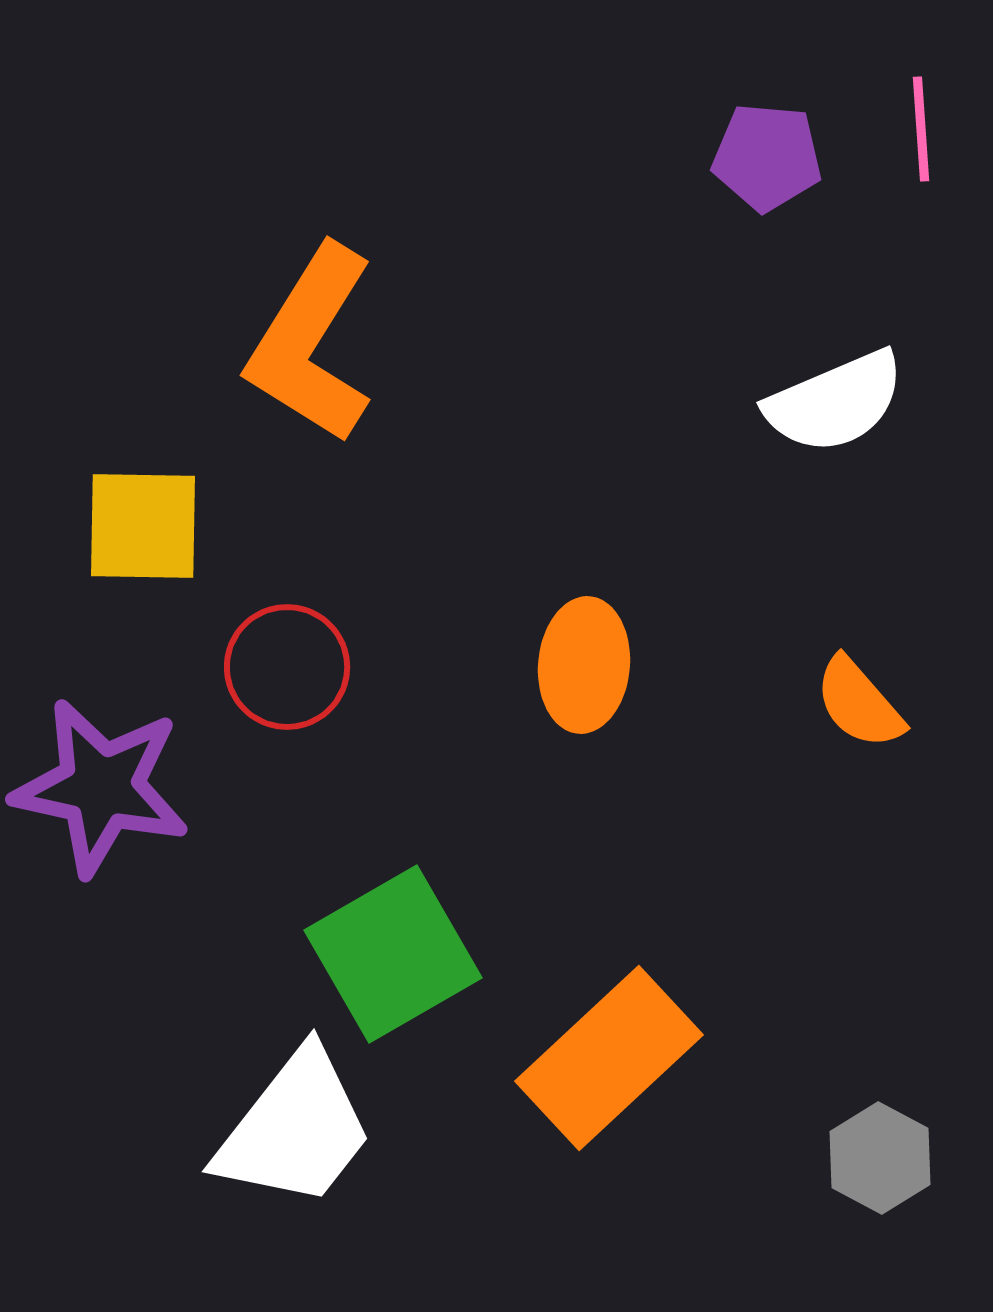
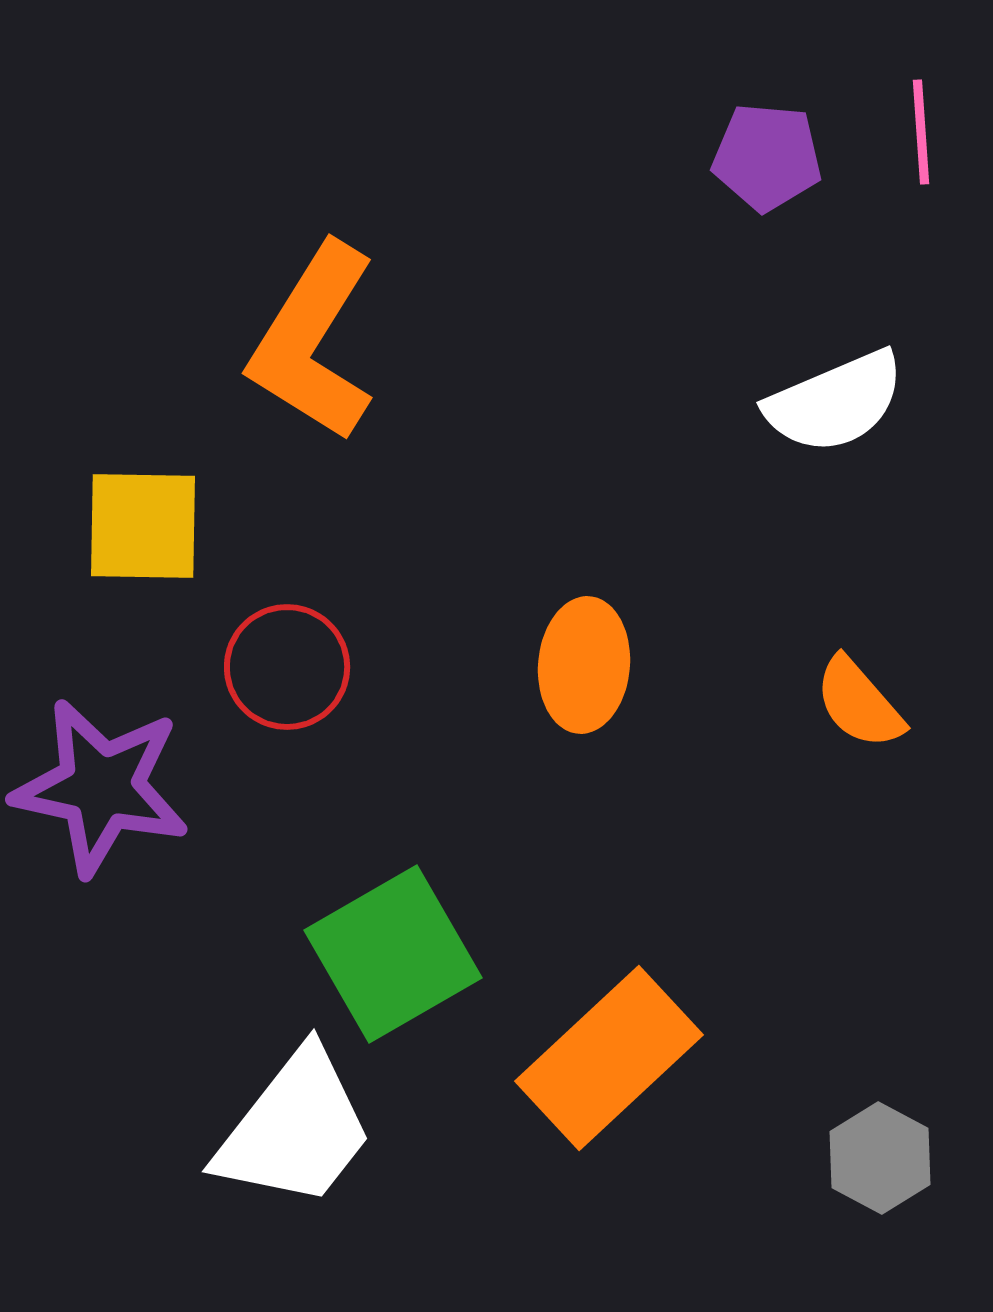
pink line: moved 3 px down
orange L-shape: moved 2 px right, 2 px up
